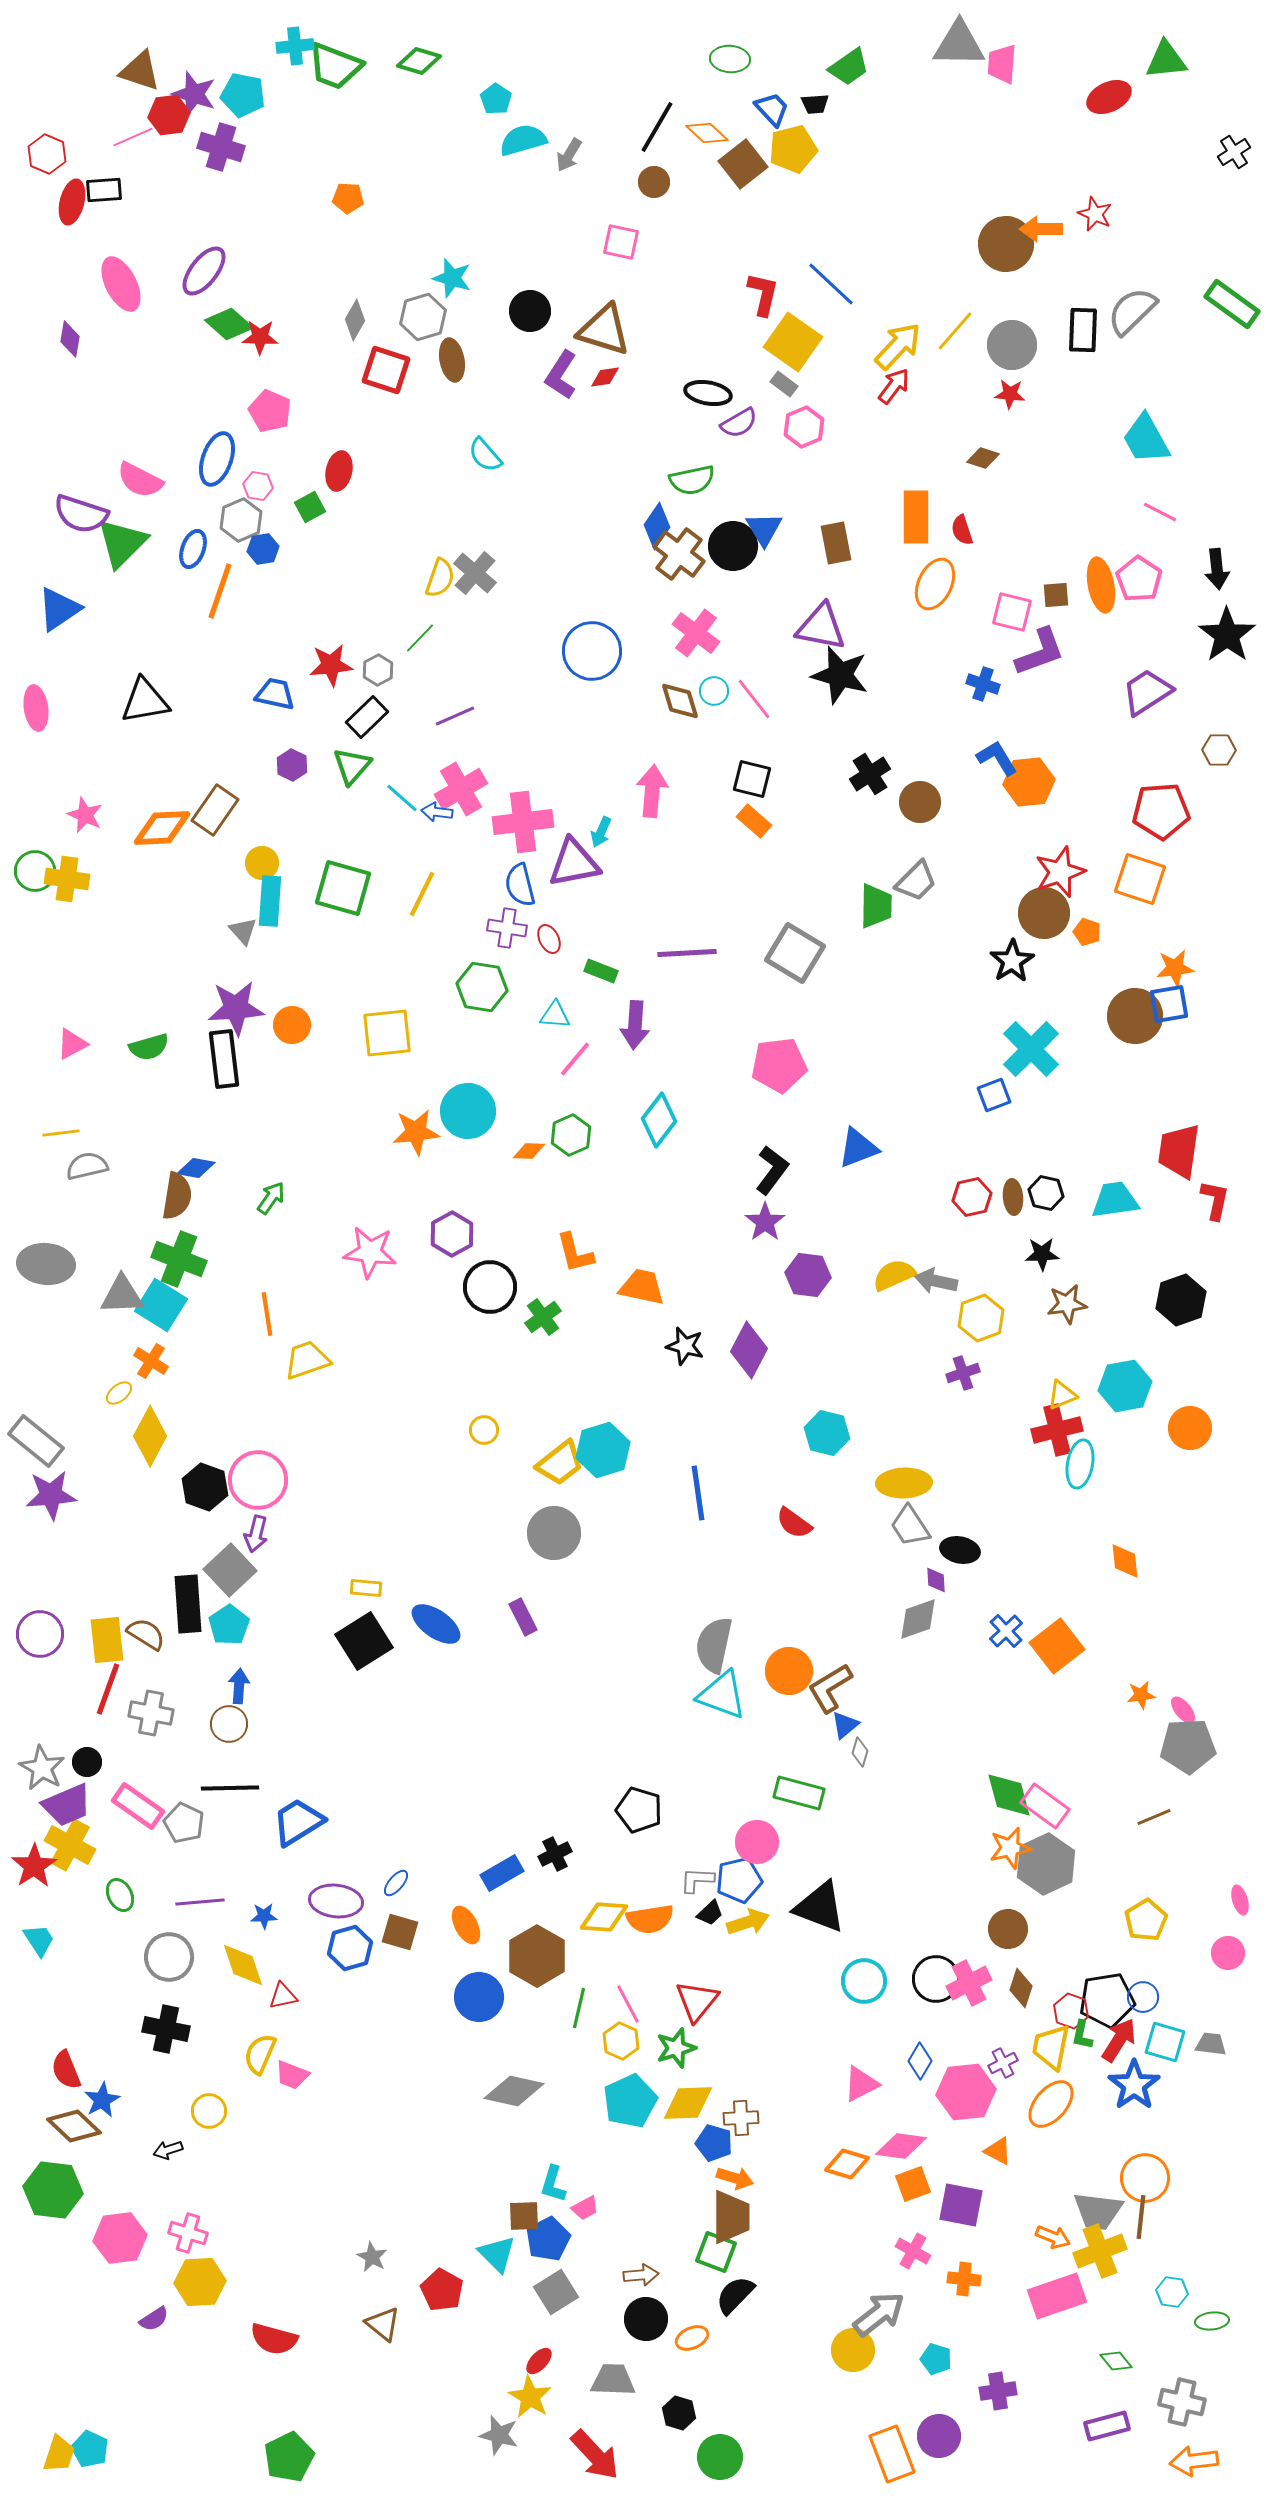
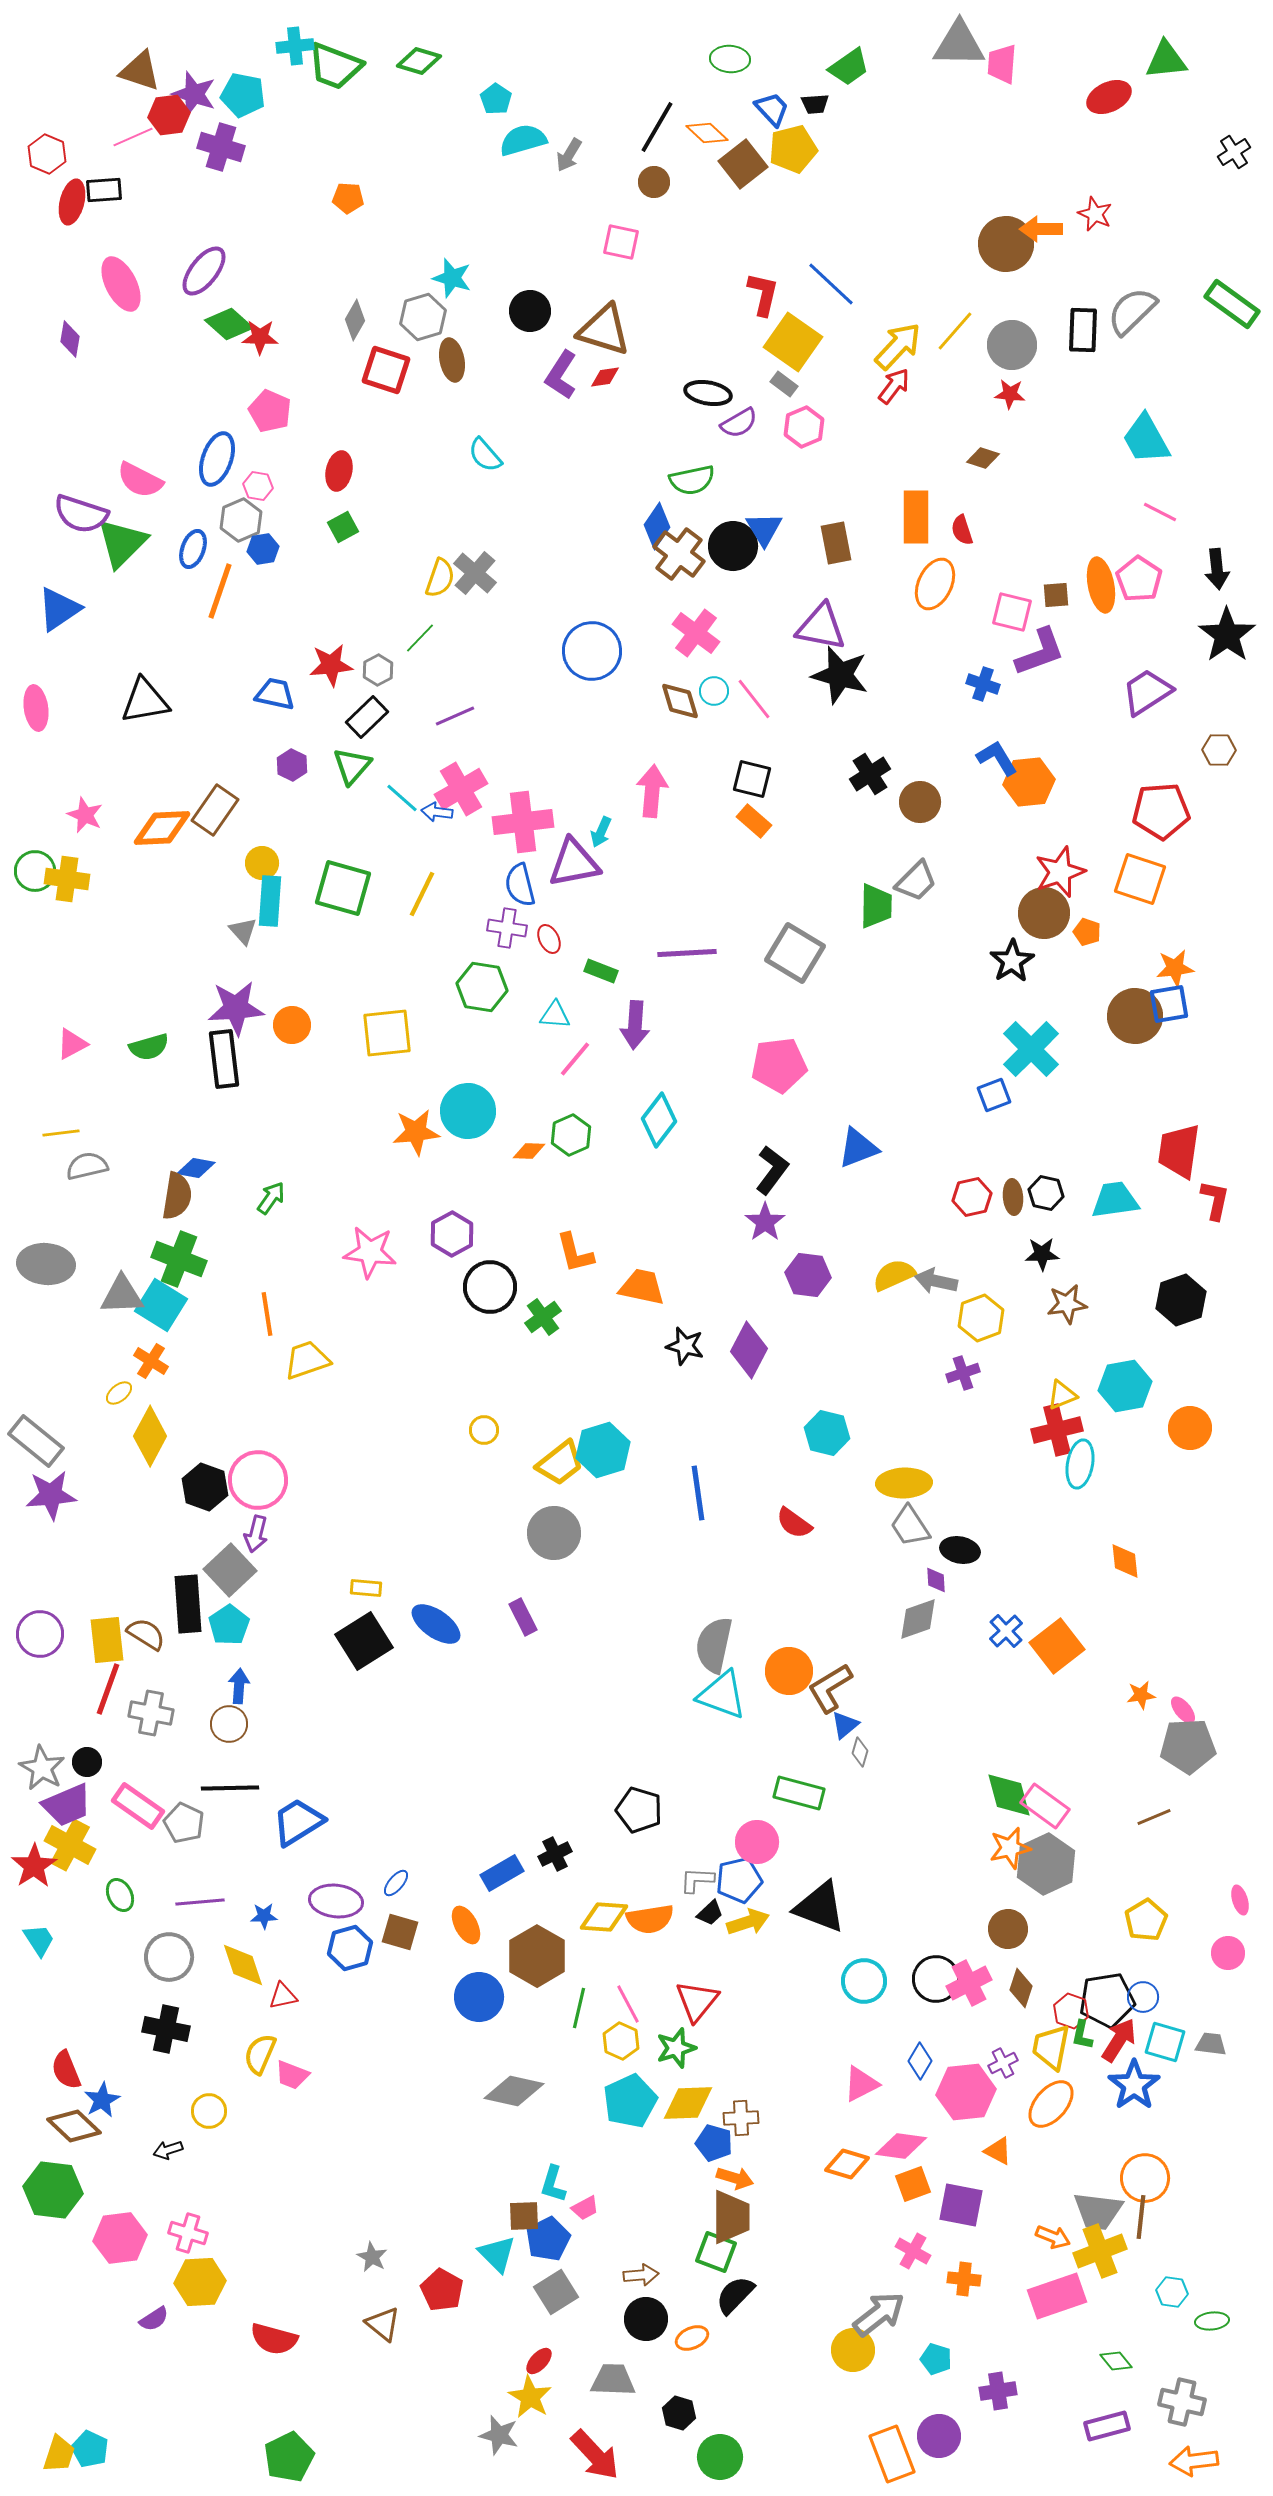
green square at (310, 507): moved 33 px right, 20 px down
